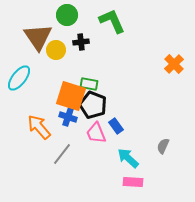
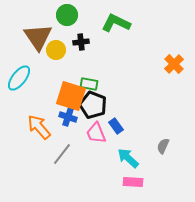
green L-shape: moved 4 px right, 2 px down; rotated 40 degrees counterclockwise
